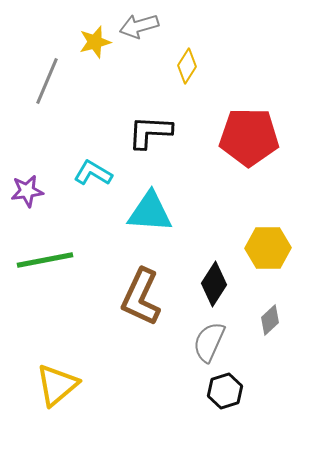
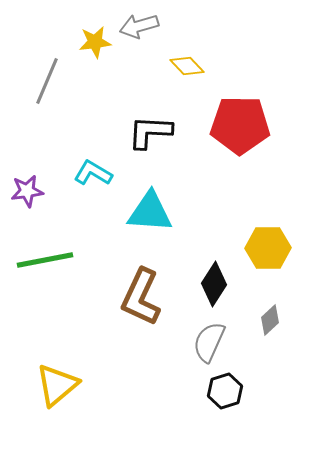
yellow star: rotated 8 degrees clockwise
yellow diamond: rotated 76 degrees counterclockwise
red pentagon: moved 9 px left, 12 px up
